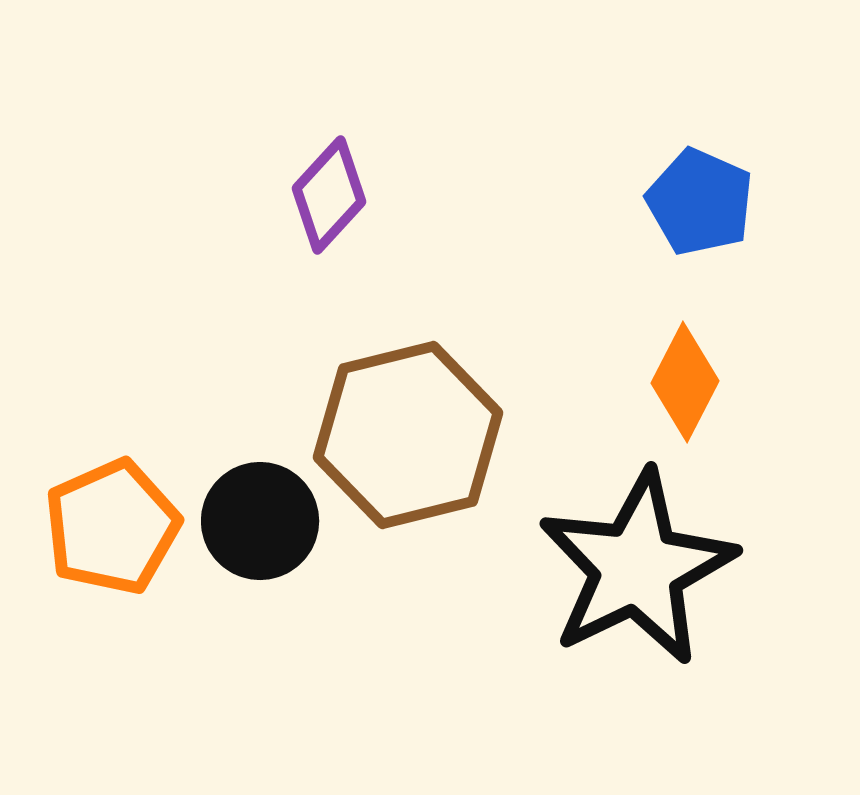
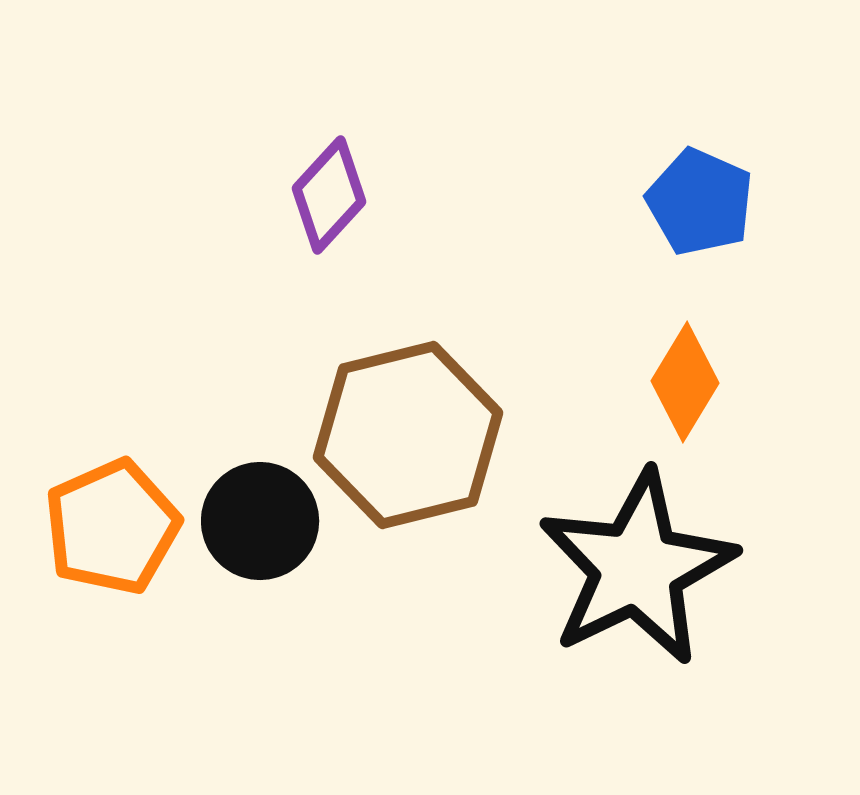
orange diamond: rotated 4 degrees clockwise
